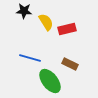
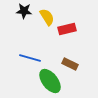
yellow semicircle: moved 1 px right, 5 px up
